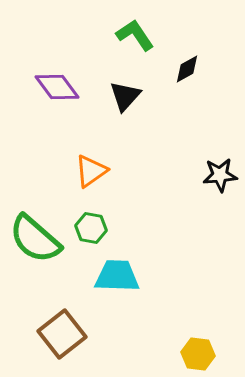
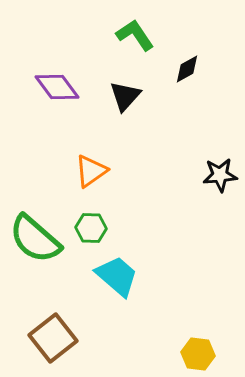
green hexagon: rotated 8 degrees counterclockwise
cyan trapezoid: rotated 39 degrees clockwise
brown square: moved 9 px left, 4 px down
